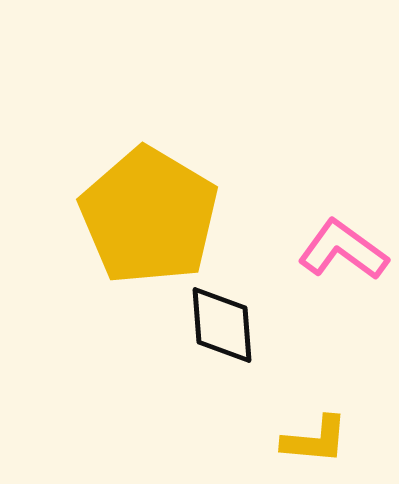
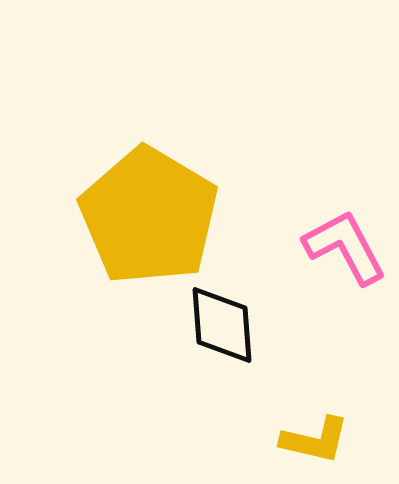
pink L-shape: moved 2 px right, 3 px up; rotated 26 degrees clockwise
yellow L-shape: rotated 8 degrees clockwise
